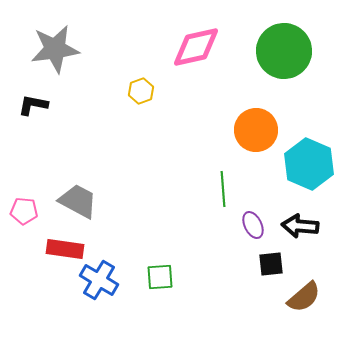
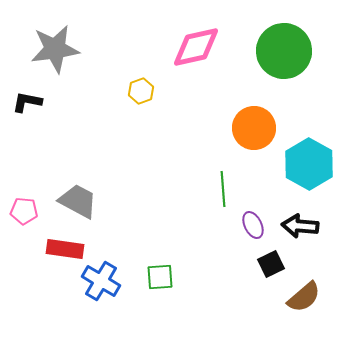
black L-shape: moved 6 px left, 3 px up
orange circle: moved 2 px left, 2 px up
cyan hexagon: rotated 6 degrees clockwise
black square: rotated 20 degrees counterclockwise
blue cross: moved 2 px right, 1 px down
